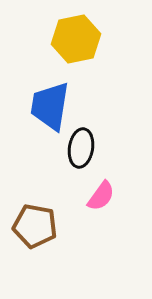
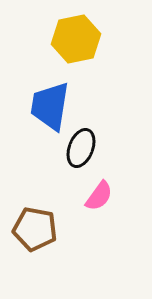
black ellipse: rotated 12 degrees clockwise
pink semicircle: moved 2 px left
brown pentagon: moved 3 px down
